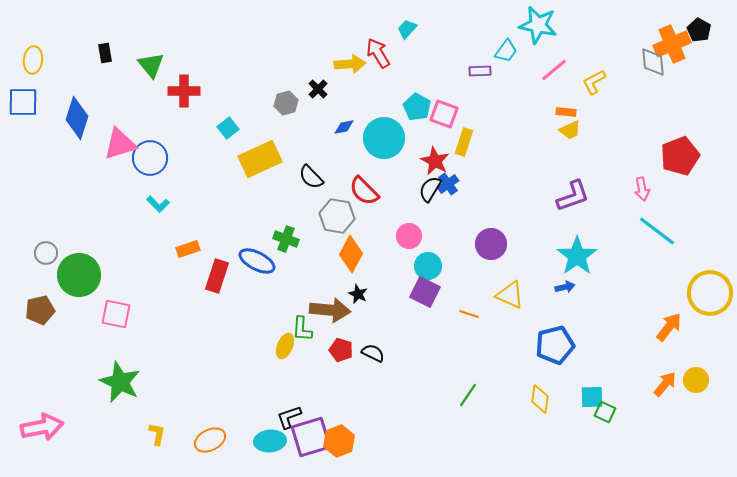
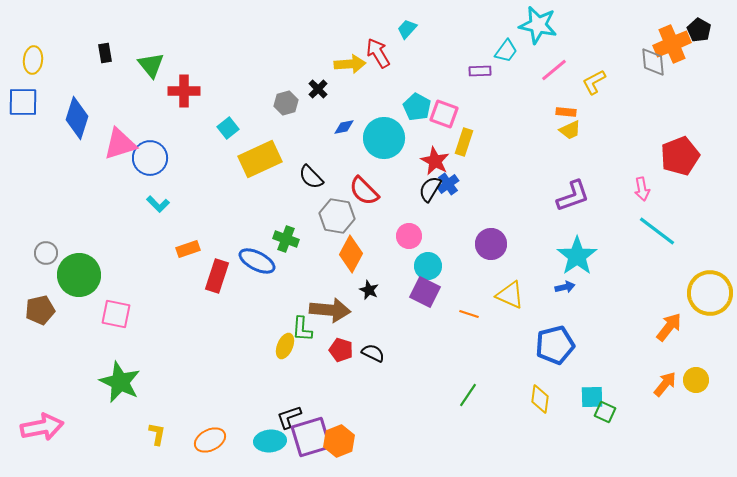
black star at (358, 294): moved 11 px right, 4 px up
